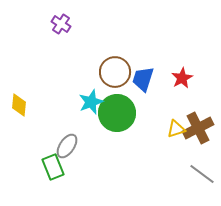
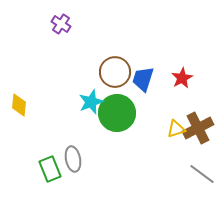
gray ellipse: moved 6 px right, 13 px down; rotated 45 degrees counterclockwise
green rectangle: moved 3 px left, 2 px down
